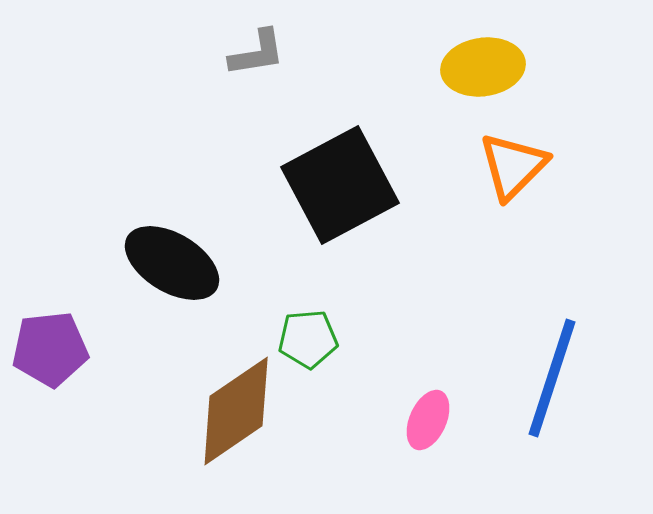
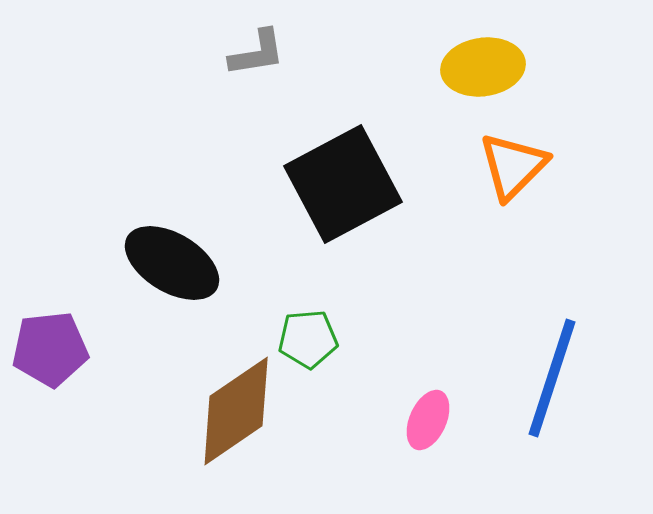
black square: moved 3 px right, 1 px up
